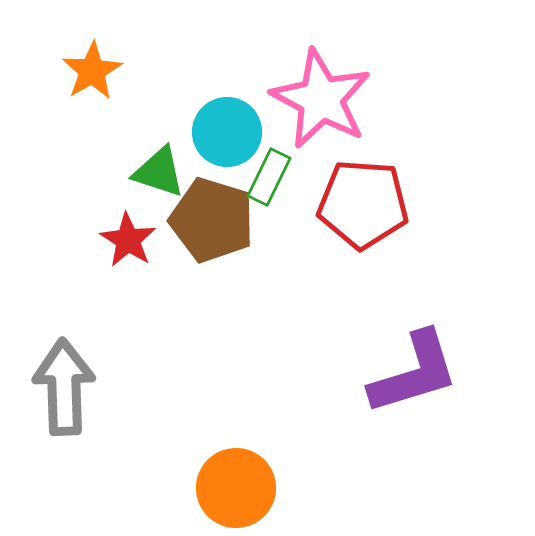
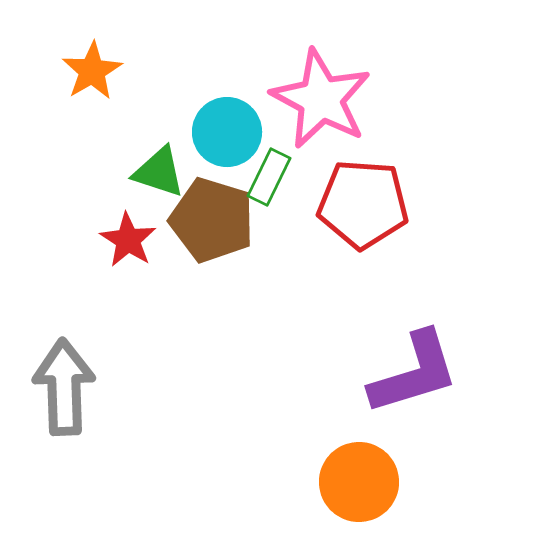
orange circle: moved 123 px right, 6 px up
